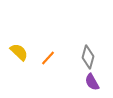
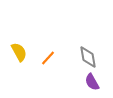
yellow semicircle: rotated 18 degrees clockwise
gray diamond: rotated 25 degrees counterclockwise
